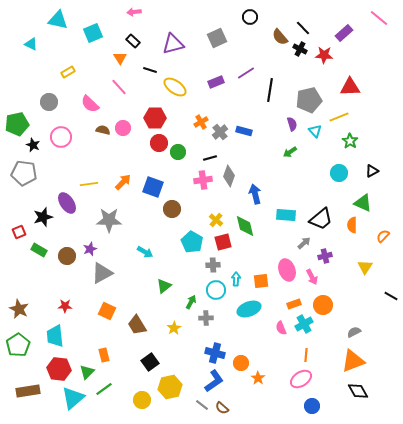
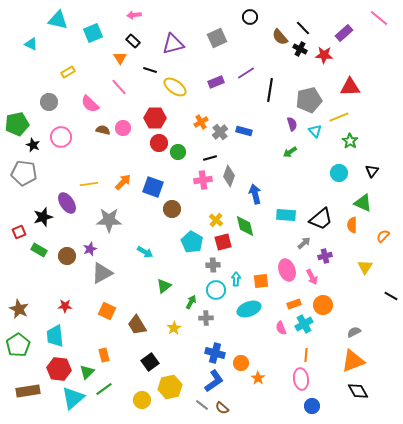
pink arrow at (134, 12): moved 3 px down
black triangle at (372, 171): rotated 24 degrees counterclockwise
pink ellipse at (301, 379): rotated 65 degrees counterclockwise
